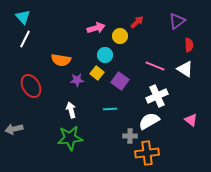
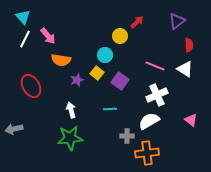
pink arrow: moved 48 px left, 8 px down; rotated 66 degrees clockwise
purple star: rotated 16 degrees counterclockwise
white cross: moved 1 px up
gray cross: moved 3 px left
